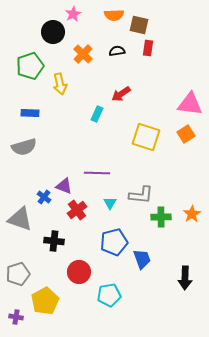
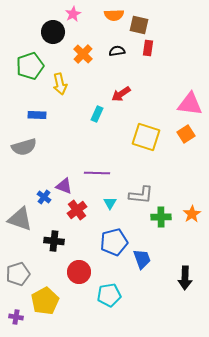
blue rectangle: moved 7 px right, 2 px down
